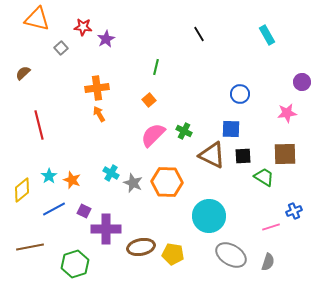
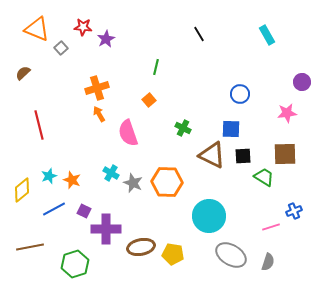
orange triangle: moved 10 px down; rotated 8 degrees clockwise
orange cross: rotated 10 degrees counterclockwise
green cross: moved 1 px left, 3 px up
pink semicircle: moved 25 px left, 2 px up; rotated 64 degrees counterclockwise
cyan star: rotated 14 degrees clockwise
